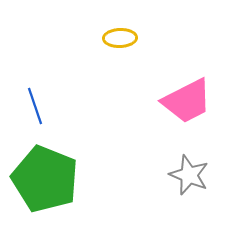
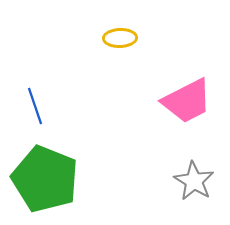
gray star: moved 5 px right, 6 px down; rotated 9 degrees clockwise
